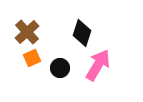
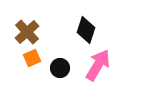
black diamond: moved 4 px right, 3 px up
